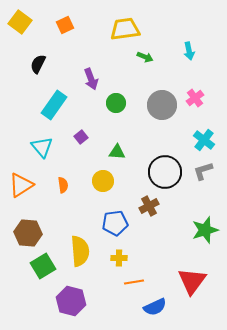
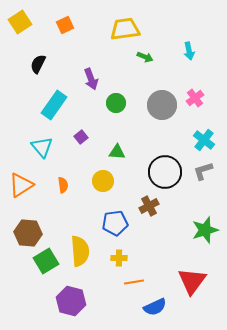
yellow square: rotated 20 degrees clockwise
green square: moved 3 px right, 5 px up
